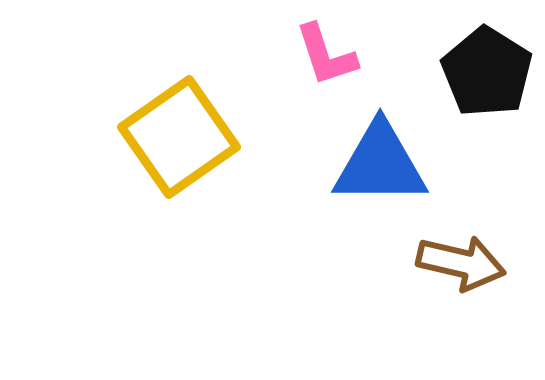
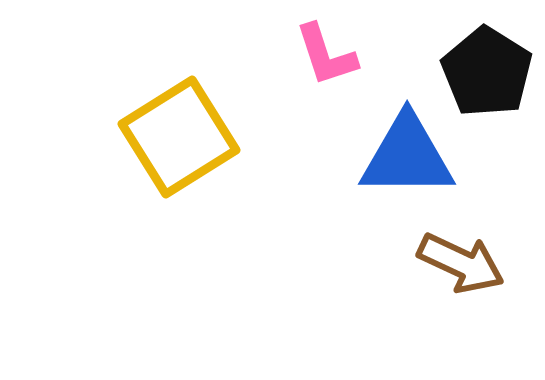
yellow square: rotated 3 degrees clockwise
blue triangle: moved 27 px right, 8 px up
brown arrow: rotated 12 degrees clockwise
